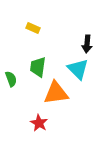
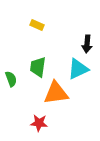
yellow rectangle: moved 4 px right, 3 px up
cyan triangle: rotated 50 degrees clockwise
red star: rotated 24 degrees counterclockwise
